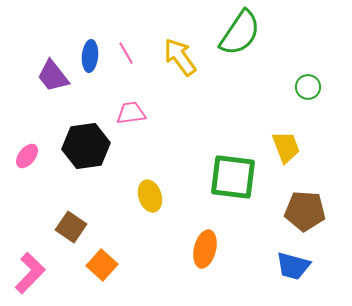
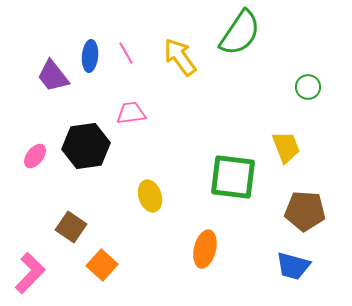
pink ellipse: moved 8 px right
